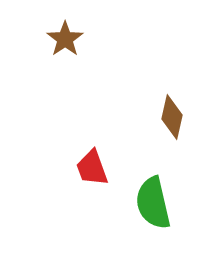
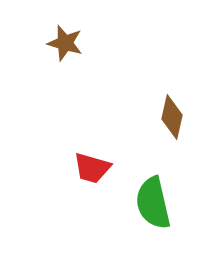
brown star: moved 4 px down; rotated 21 degrees counterclockwise
red trapezoid: rotated 54 degrees counterclockwise
